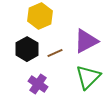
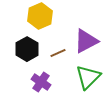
brown line: moved 3 px right
purple cross: moved 3 px right, 2 px up
